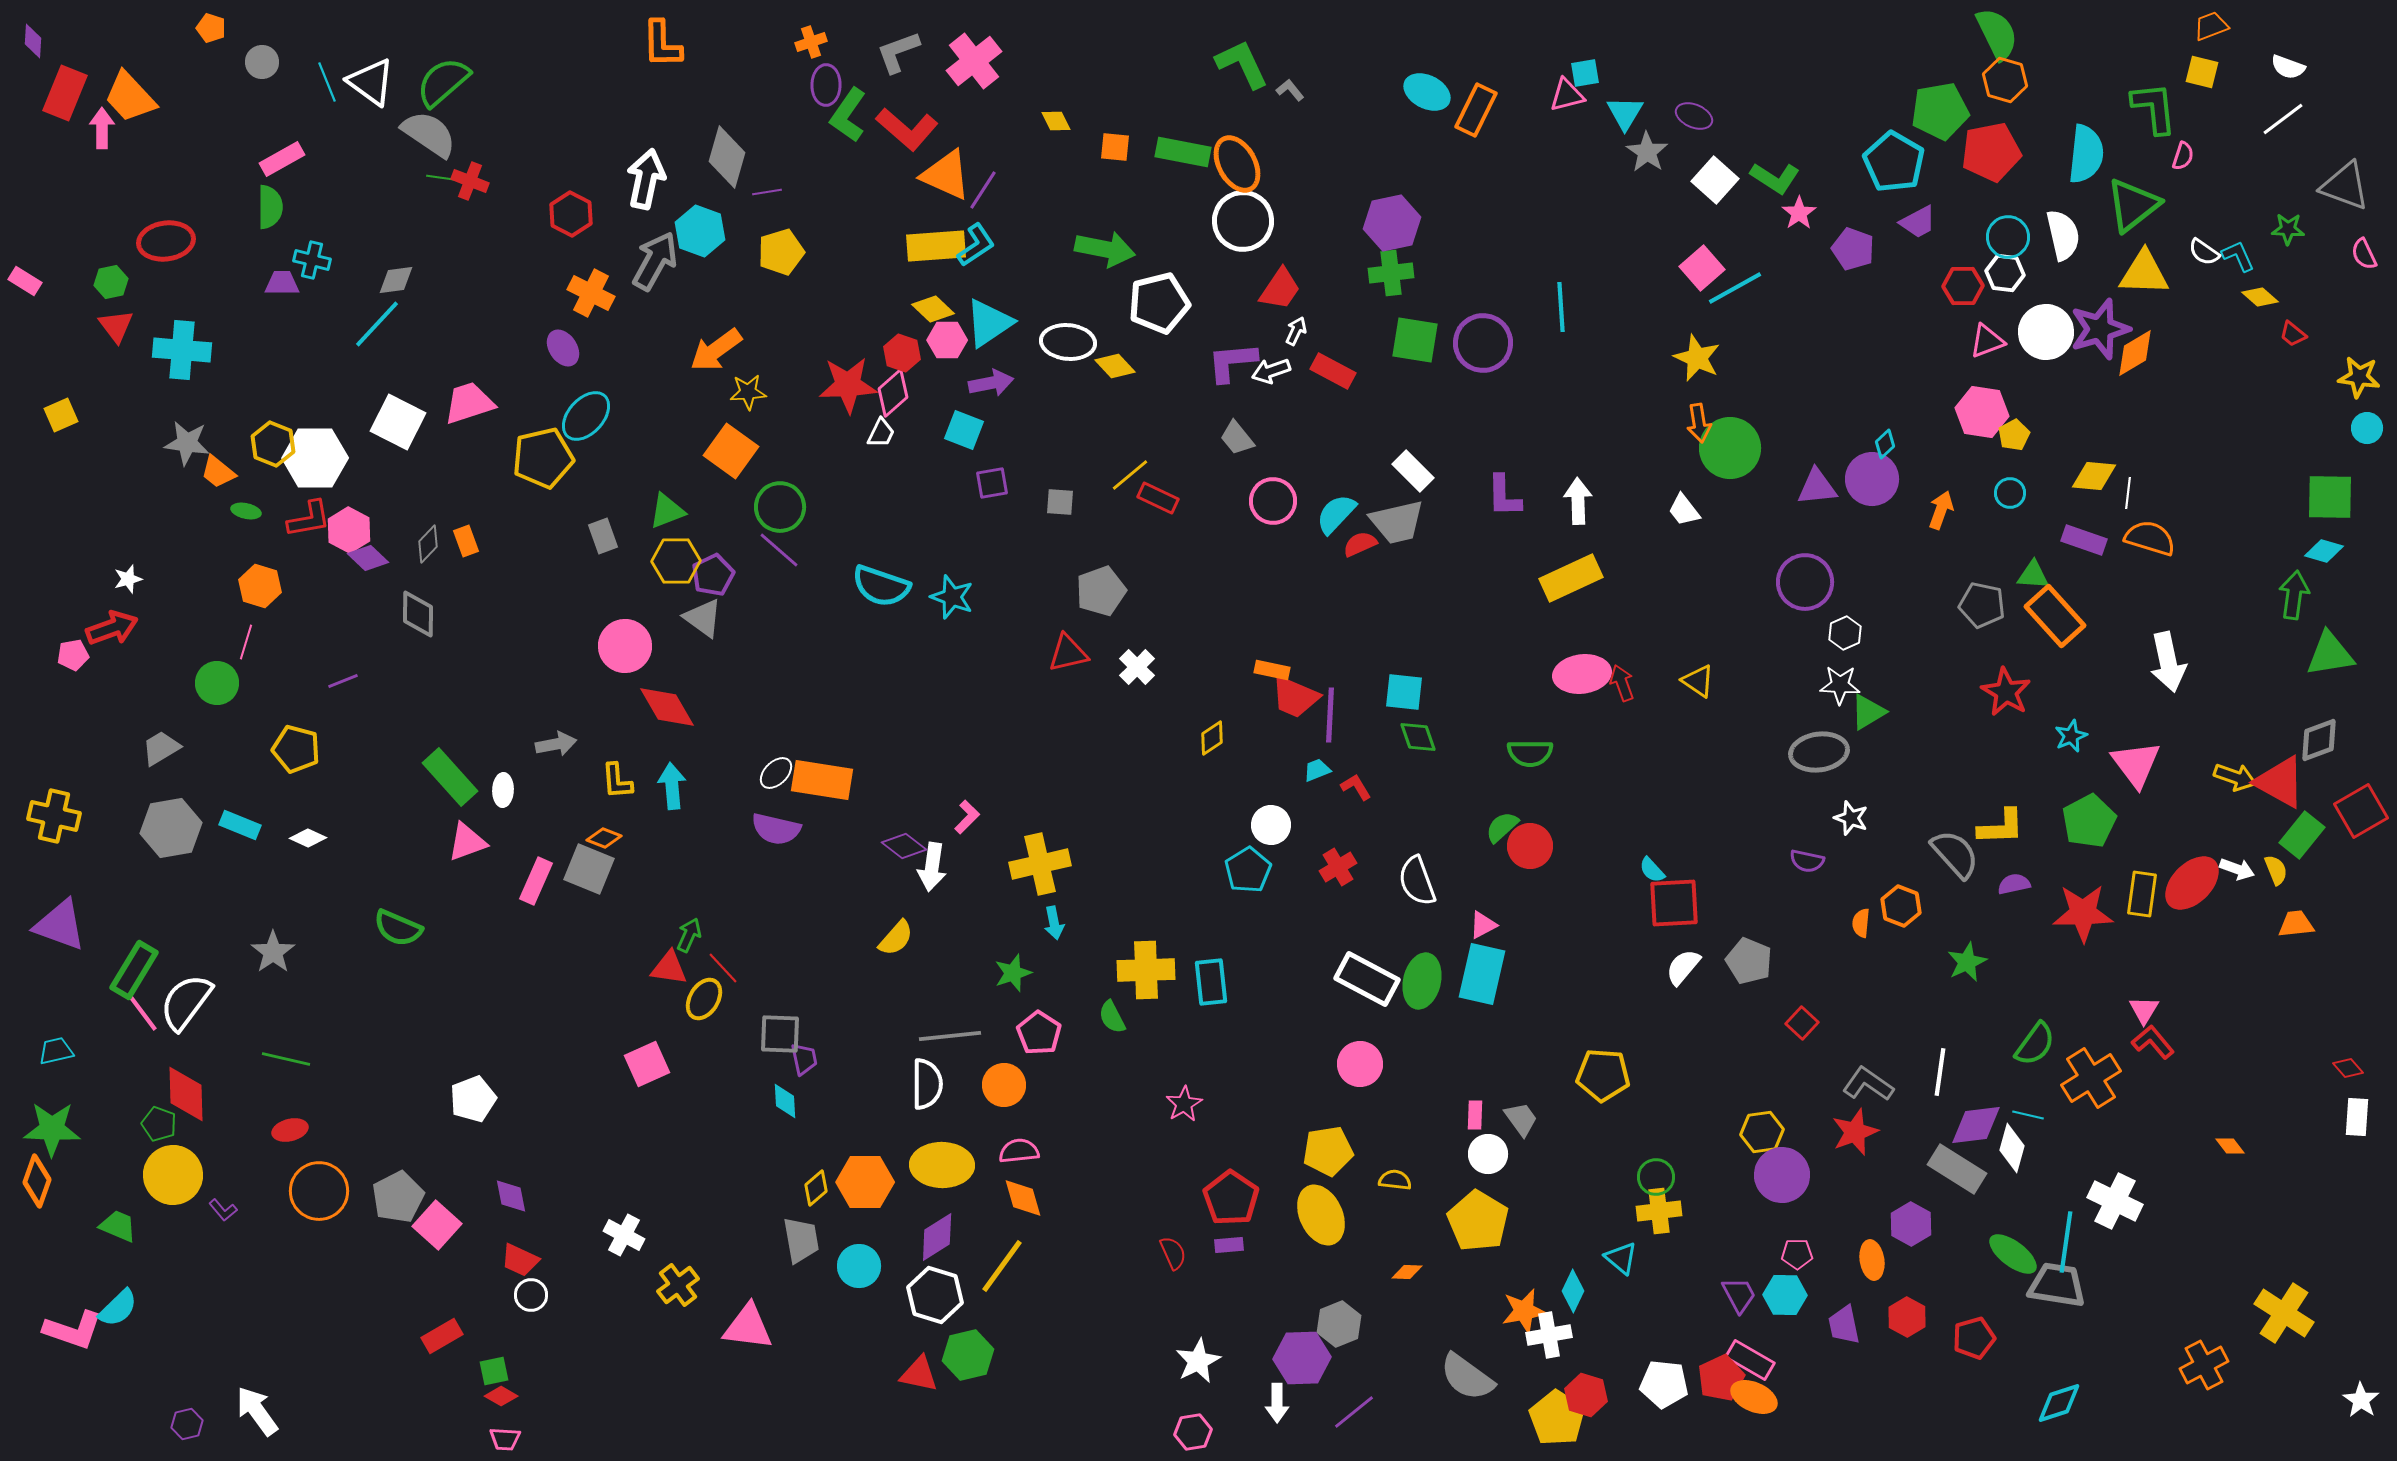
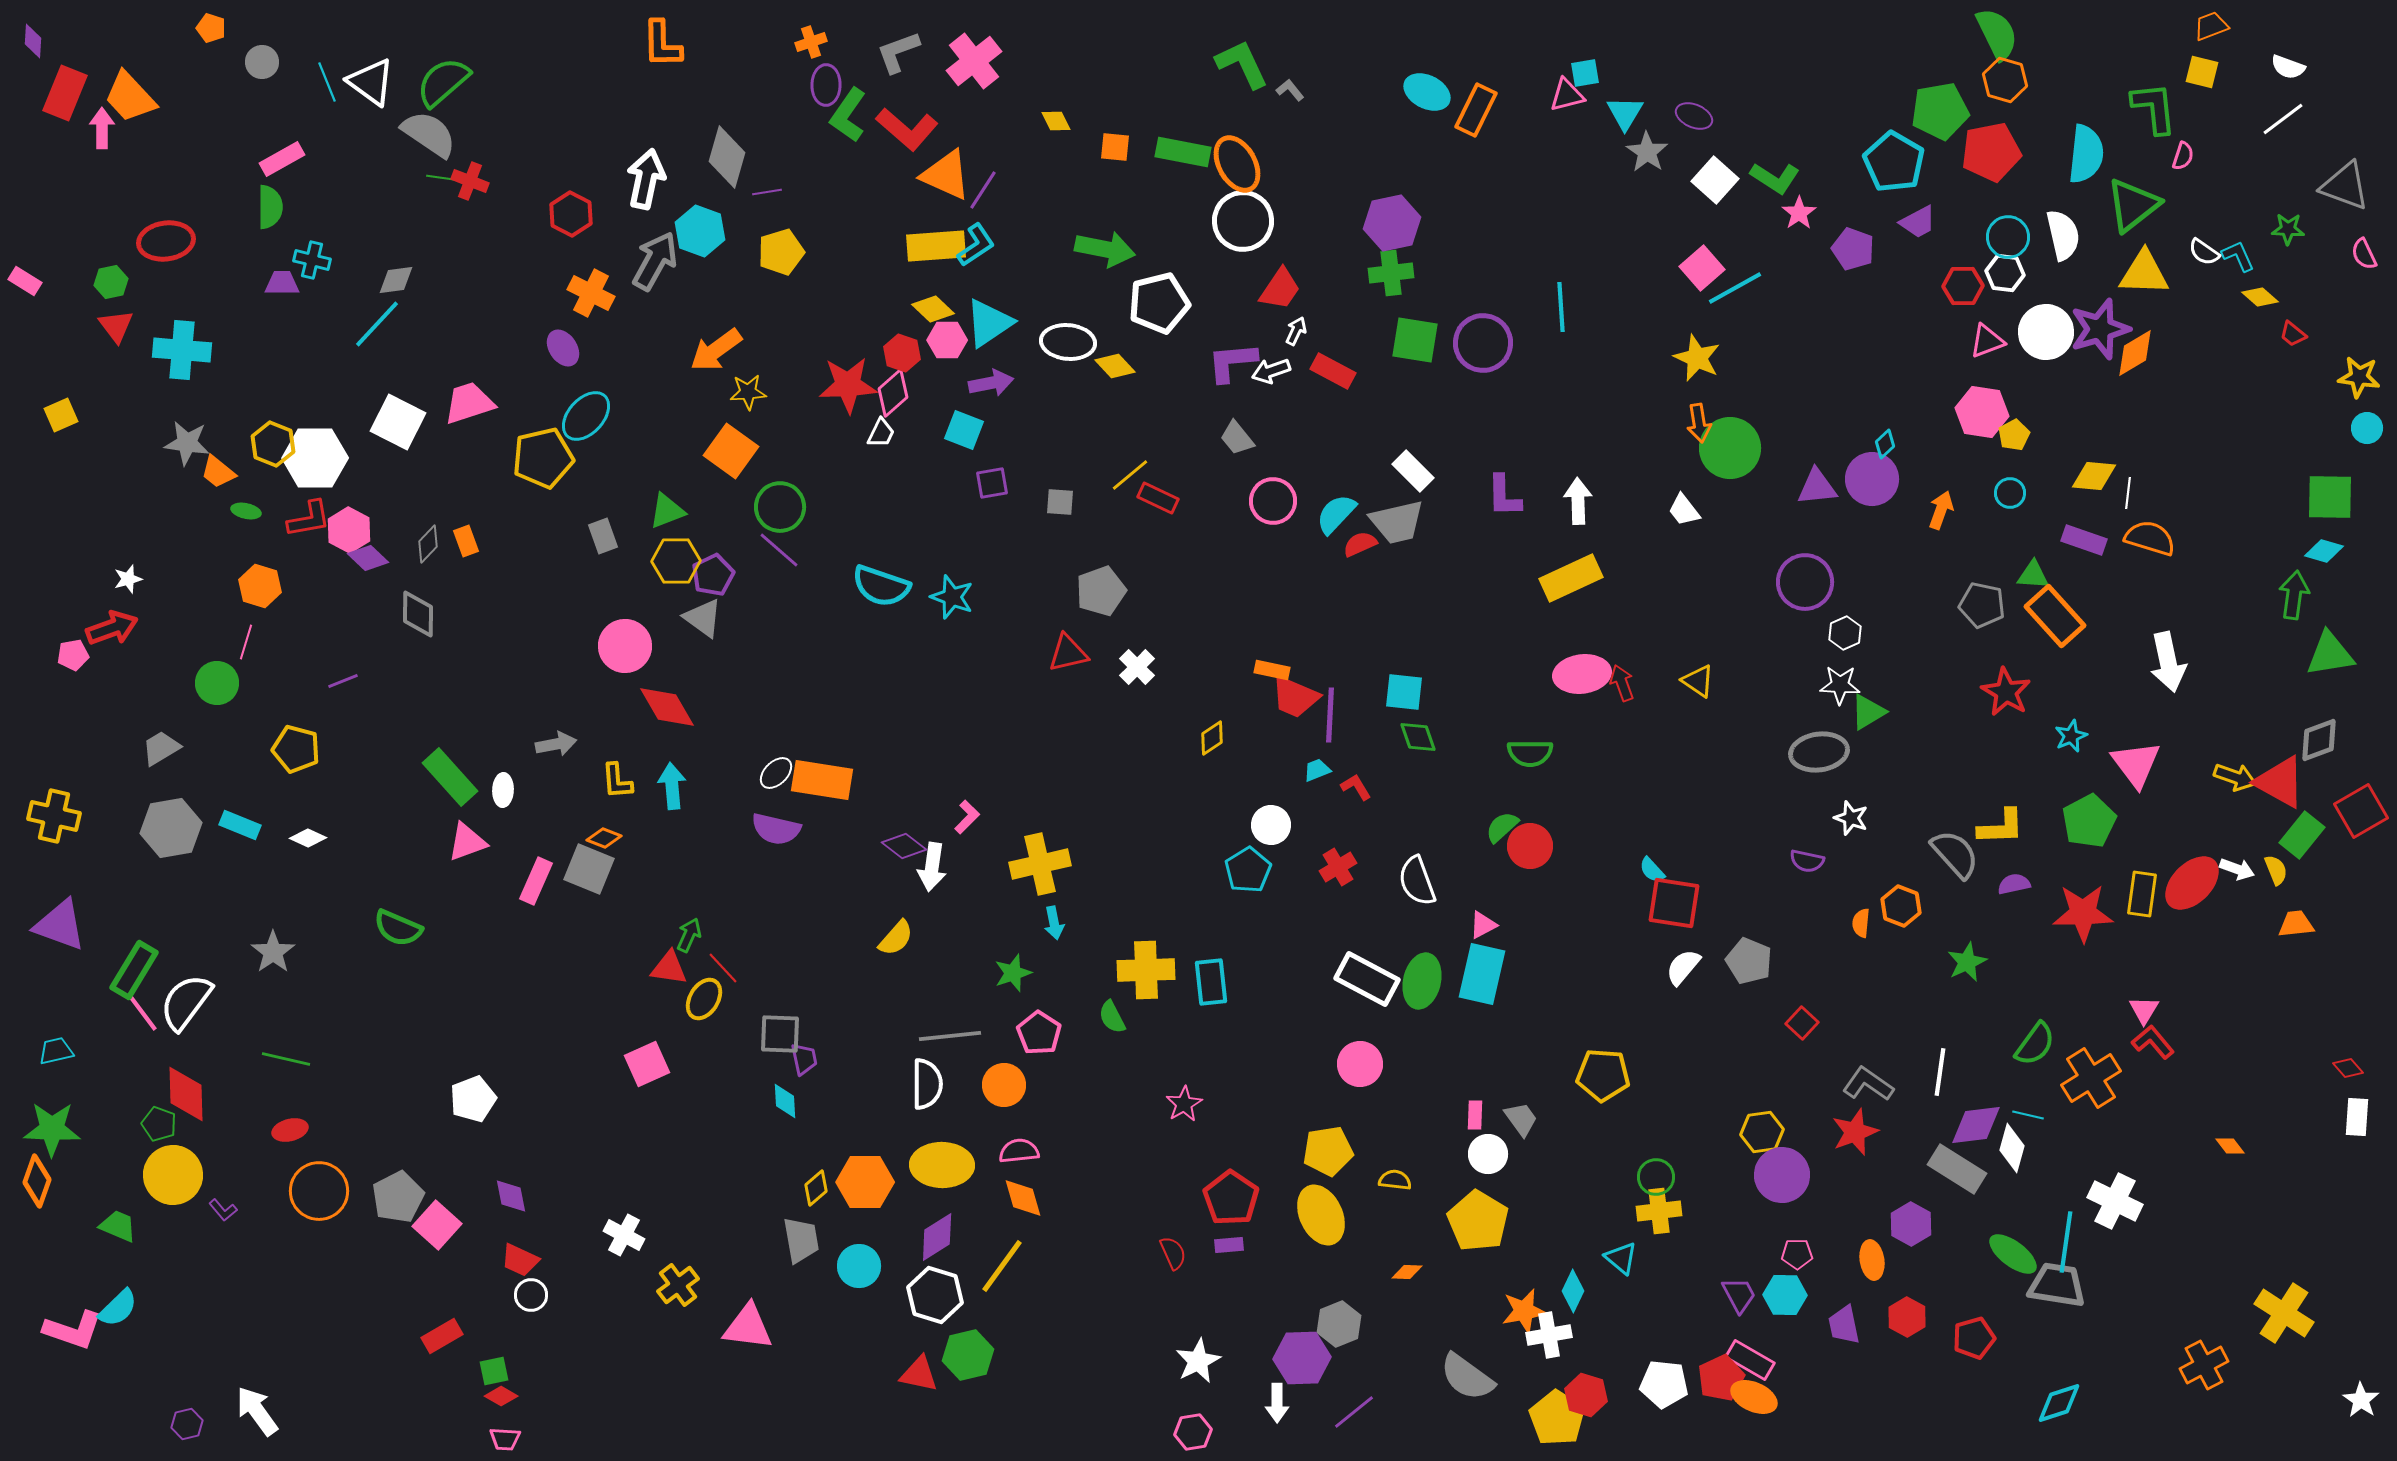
red square at (1674, 903): rotated 12 degrees clockwise
